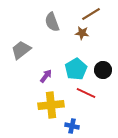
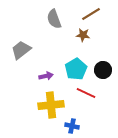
gray semicircle: moved 2 px right, 3 px up
brown star: moved 1 px right, 2 px down
purple arrow: rotated 40 degrees clockwise
